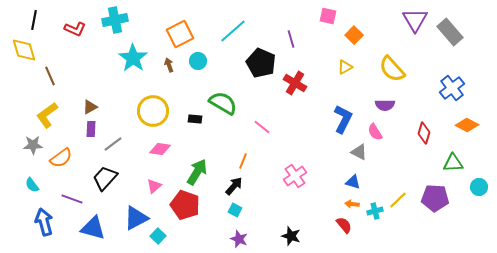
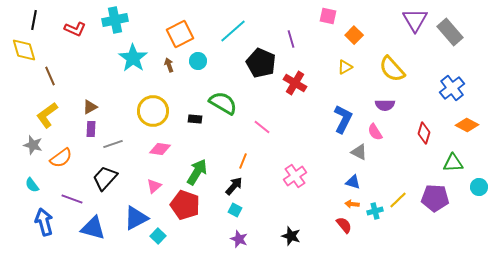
gray line at (113, 144): rotated 18 degrees clockwise
gray star at (33, 145): rotated 18 degrees clockwise
